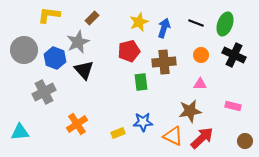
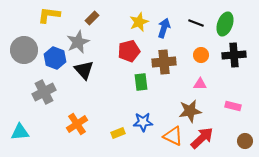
black cross: rotated 30 degrees counterclockwise
